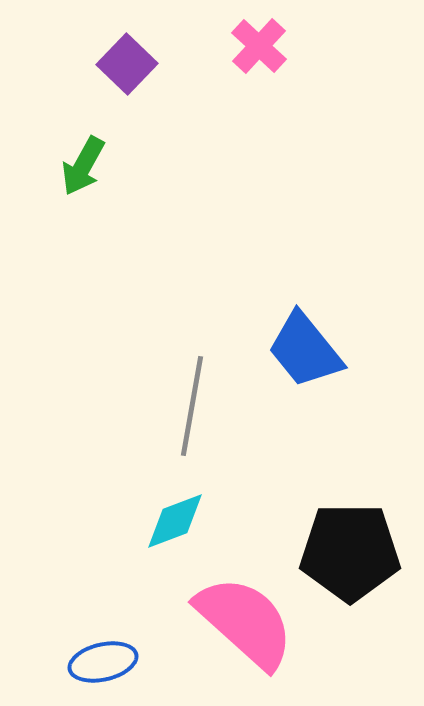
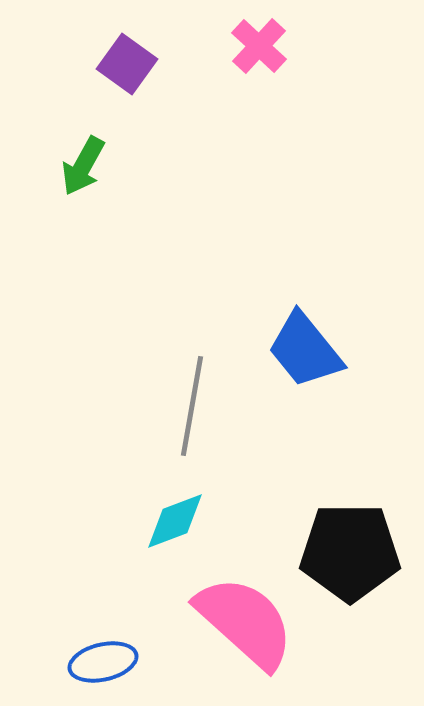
purple square: rotated 8 degrees counterclockwise
